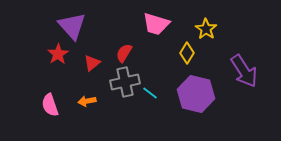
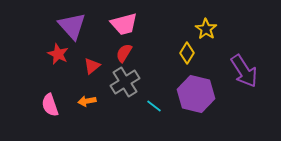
pink trapezoid: moved 32 px left; rotated 32 degrees counterclockwise
red star: rotated 15 degrees counterclockwise
red triangle: moved 3 px down
gray cross: rotated 20 degrees counterclockwise
cyan line: moved 4 px right, 13 px down
